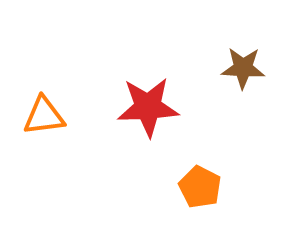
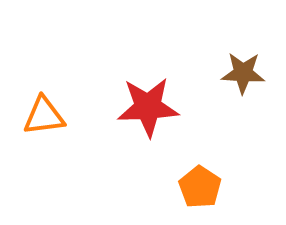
brown star: moved 5 px down
orange pentagon: rotated 6 degrees clockwise
